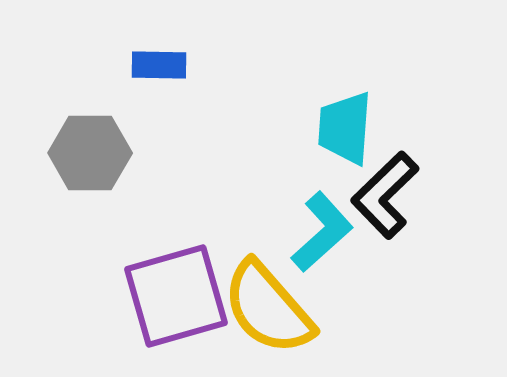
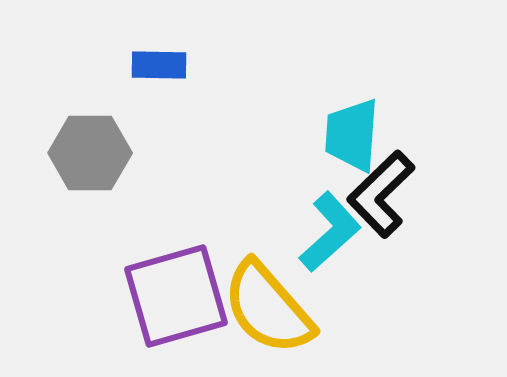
cyan trapezoid: moved 7 px right, 7 px down
black L-shape: moved 4 px left, 1 px up
cyan L-shape: moved 8 px right
